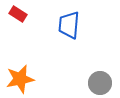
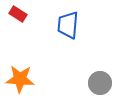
blue trapezoid: moved 1 px left
orange star: rotated 16 degrees clockwise
